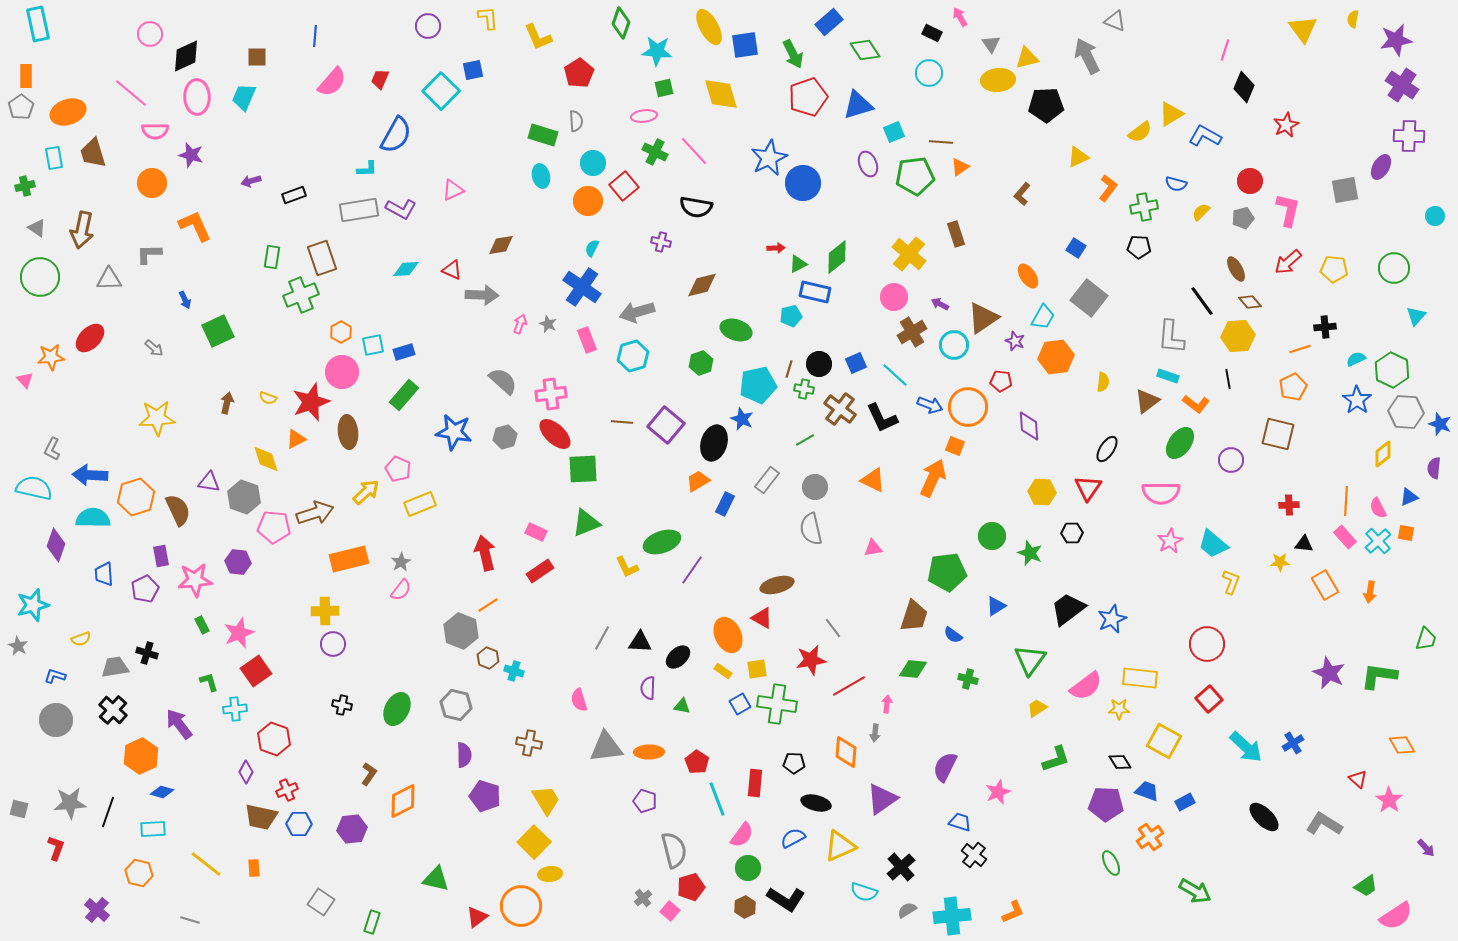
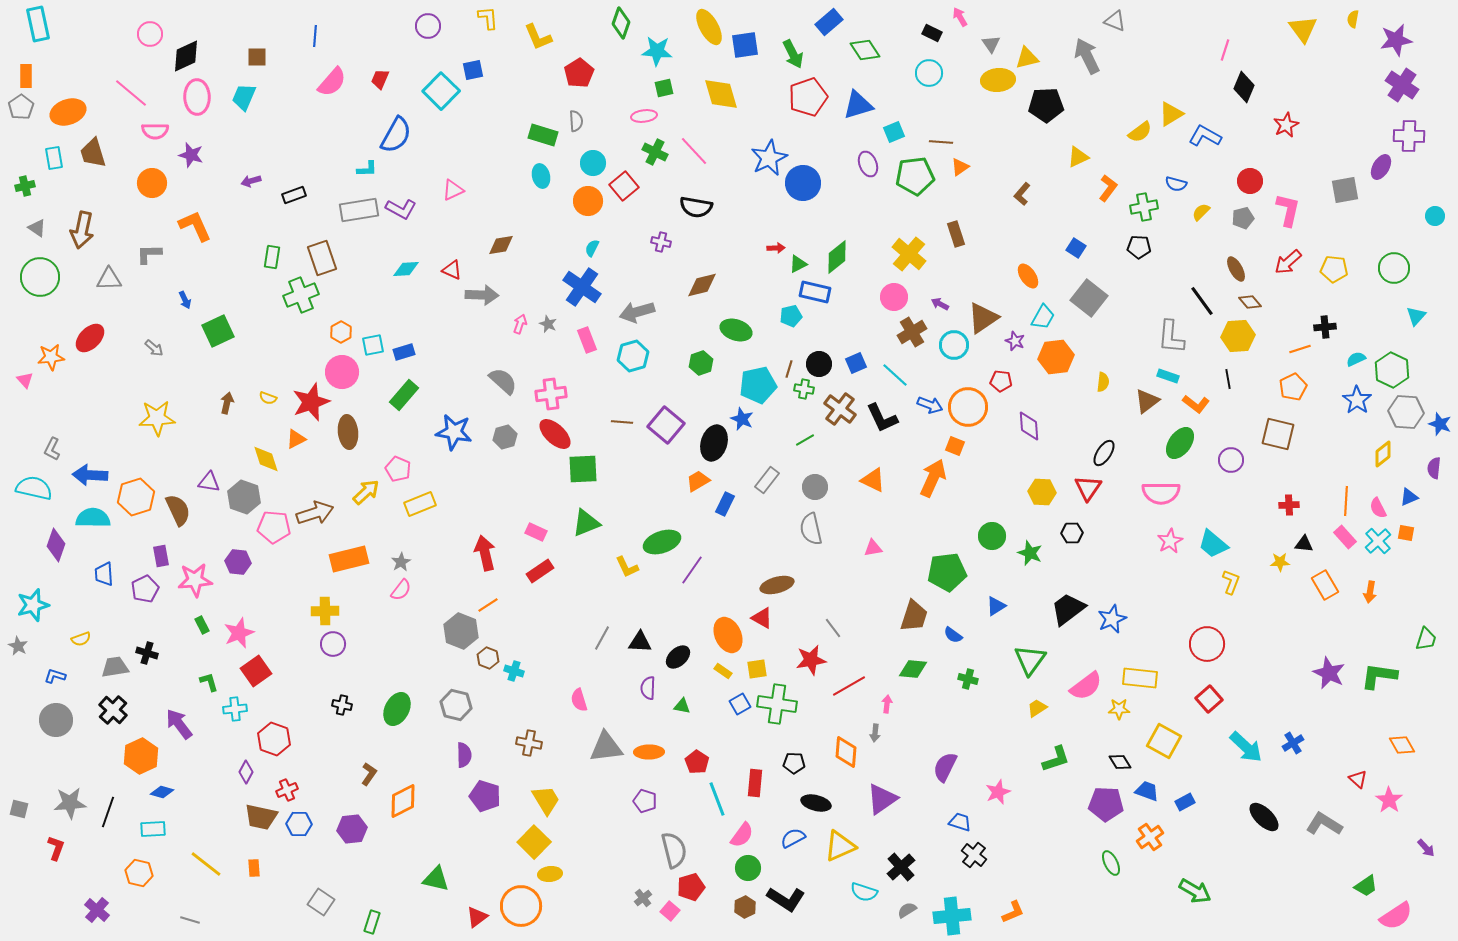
black ellipse at (1107, 449): moved 3 px left, 4 px down
